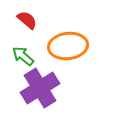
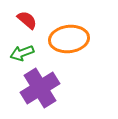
orange ellipse: moved 1 px right, 7 px up
green arrow: moved 1 px left, 3 px up; rotated 60 degrees counterclockwise
